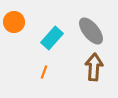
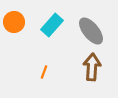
cyan rectangle: moved 13 px up
brown arrow: moved 2 px left
